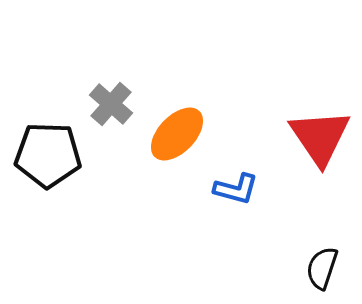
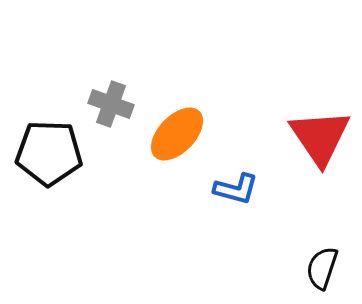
gray cross: rotated 21 degrees counterclockwise
black pentagon: moved 1 px right, 2 px up
